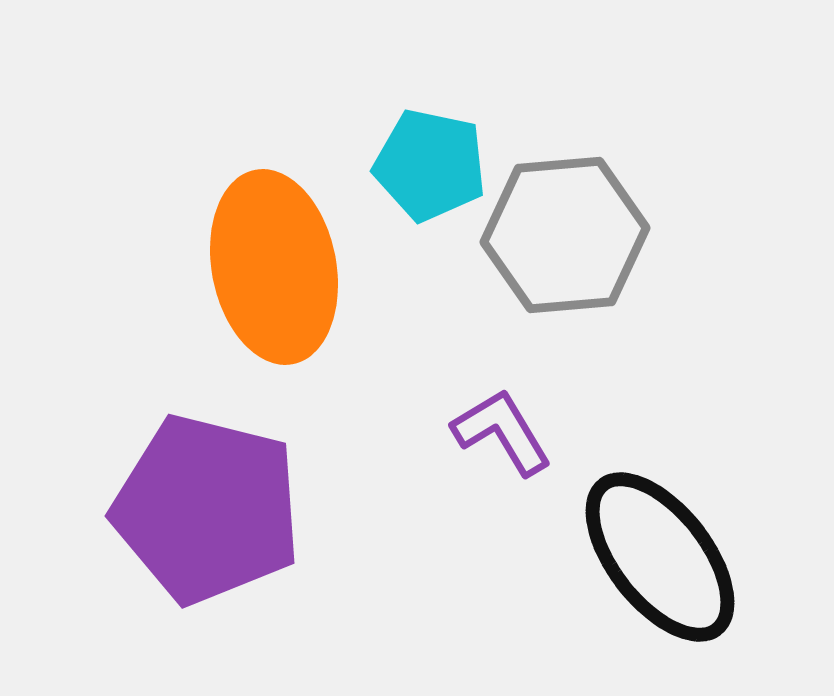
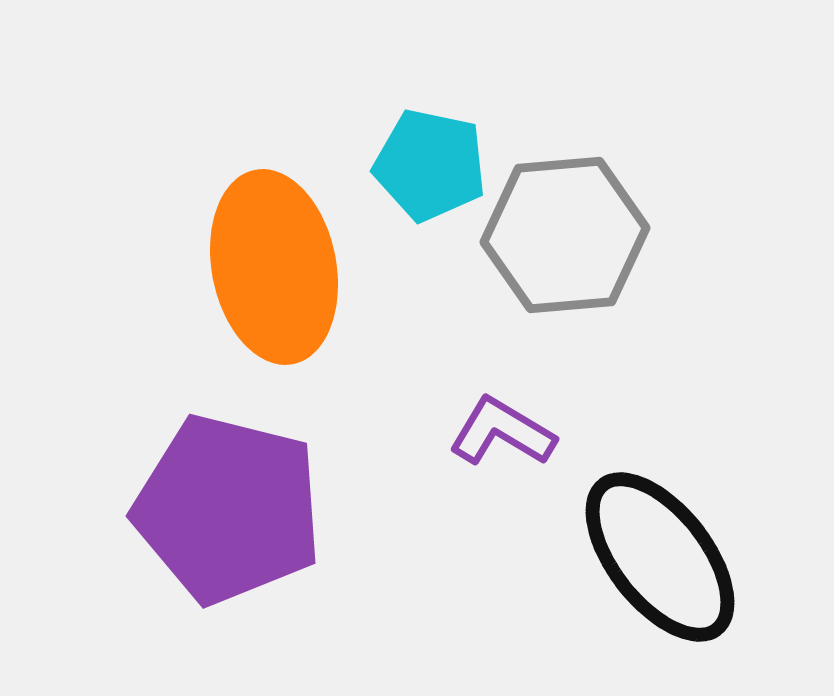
purple L-shape: rotated 28 degrees counterclockwise
purple pentagon: moved 21 px right
